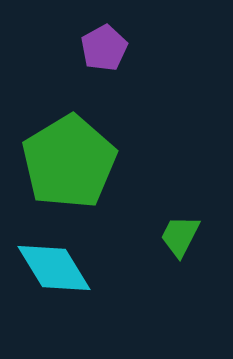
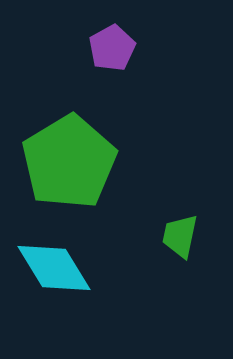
purple pentagon: moved 8 px right
green trapezoid: rotated 15 degrees counterclockwise
